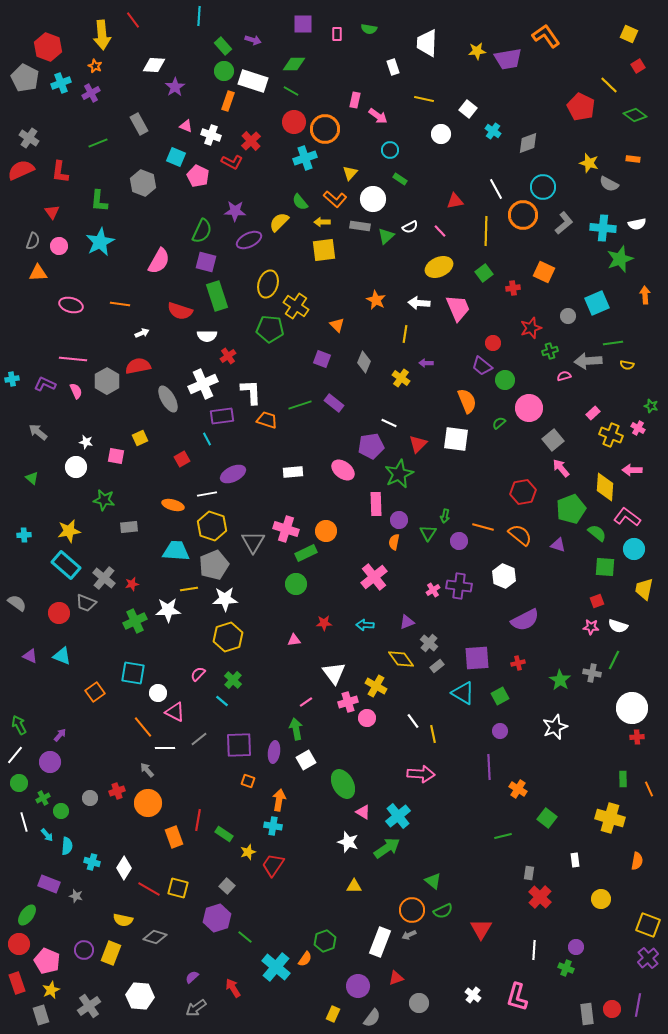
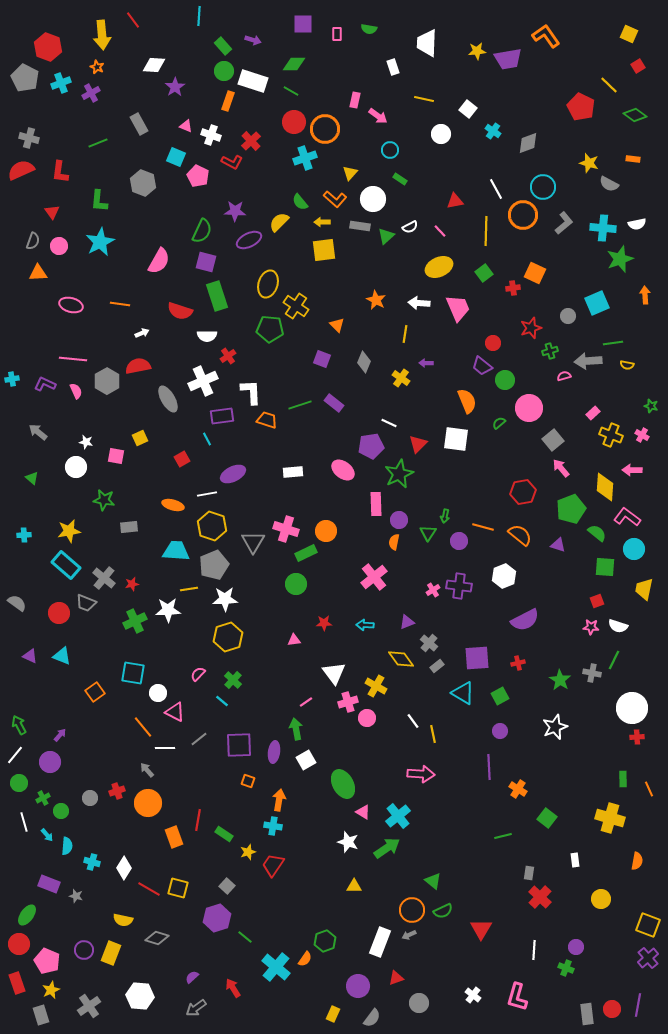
orange star at (95, 66): moved 2 px right, 1 px down
gray cross at (29, 138): rotated 18 degrees counterclockwise
orange square at (544, 272): moved 9 px left, 1 px down
white cross at (203, 384): moved 3 px up
pink cross at (638, 428): moved 4 px right, 7 px down
white hexagon at (504, 576): rotated 15 degrees clockwise
gray diamond at (155, 937): moved 2 px right, 1 px down
